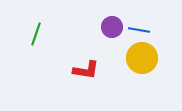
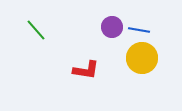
green line: moved 4 px up; rotated 60 degrees counterclockwise
